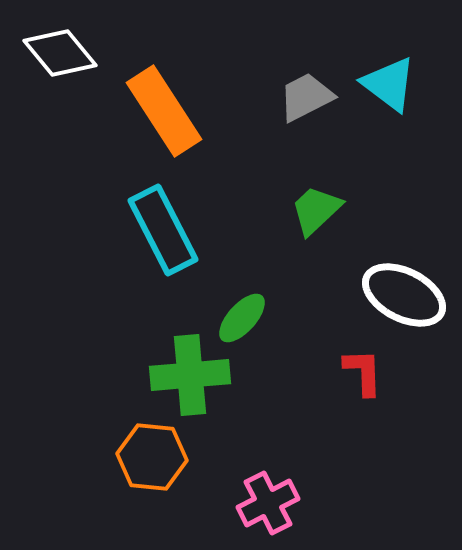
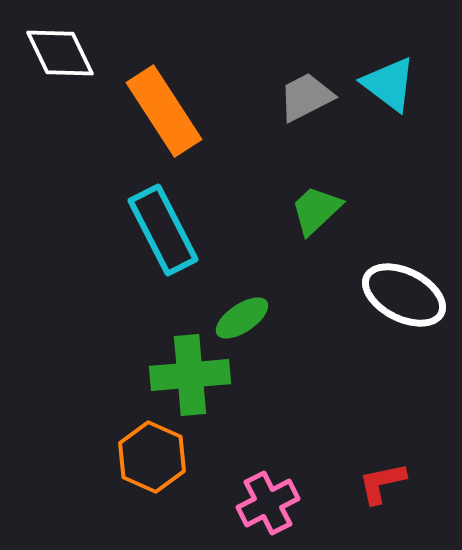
white diamond: rotated 14 degrees clockwise
green ellipse: rotated 14 degrees clockwise
red L-shape: moved 19 px right, 111 px down; rotated 100 degrees counterclockwise
orange hexagon: rotated 18 degrees clockwise
